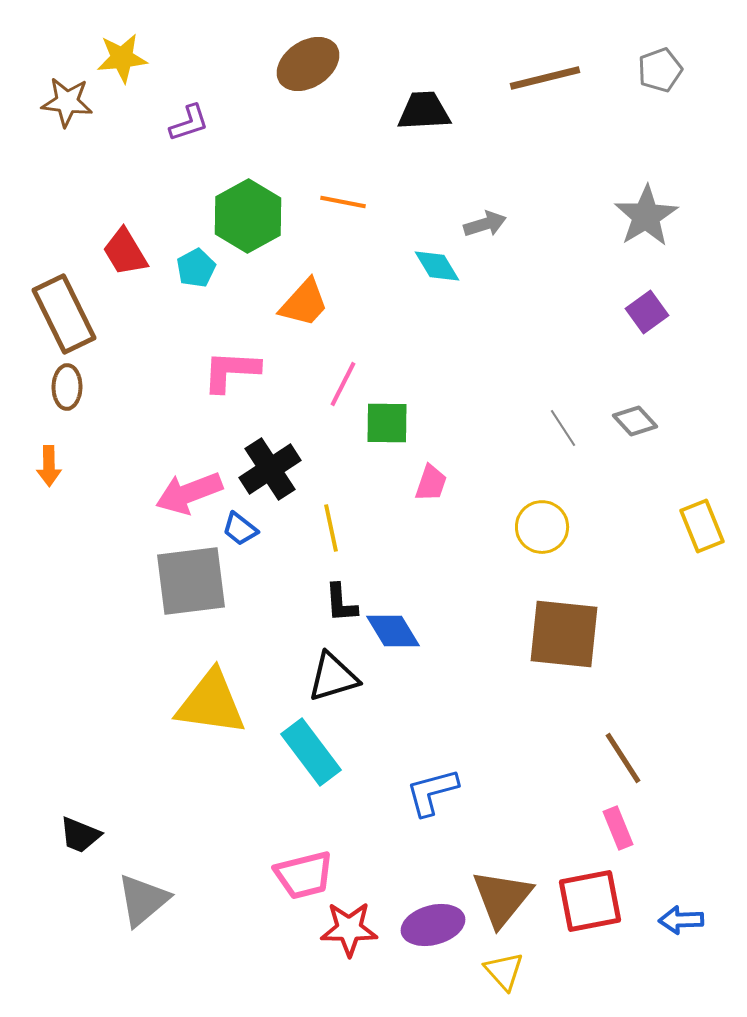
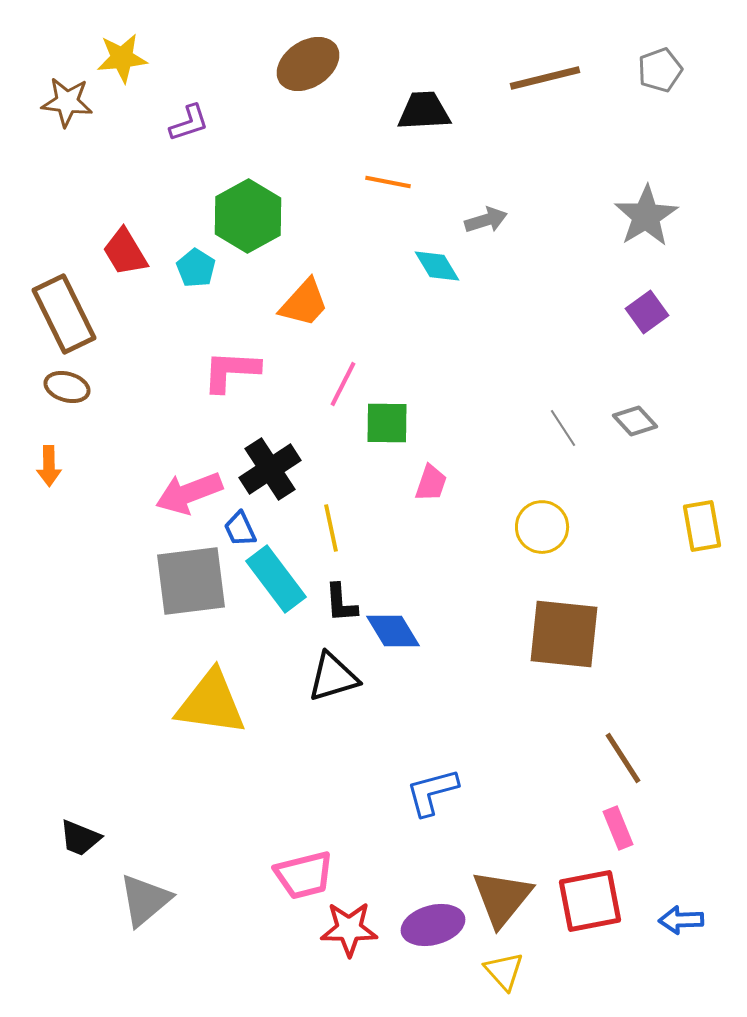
orange line at (343, 202): moved 45 px right, 20 px up
gray arrow at (485, 224): moved 1 px right, 4 px up
cyan pentagon at (196, 268): rotated 12 degrees counterclockwise
brown ellipse at (67, 387): rotated 75 degrees counterclockwise
yellow rectangle at (702, 526): rotated 12 degrees clockwise
blue trapezoid at (240, 529): rotated 27 degrees clockwise
cyan rectangle at (311, 752): moved 35 px left, 173 px up
black trapezoid at (80, 835): moved 3 px down
gray triangle at (143, 900): moved 2 px right
